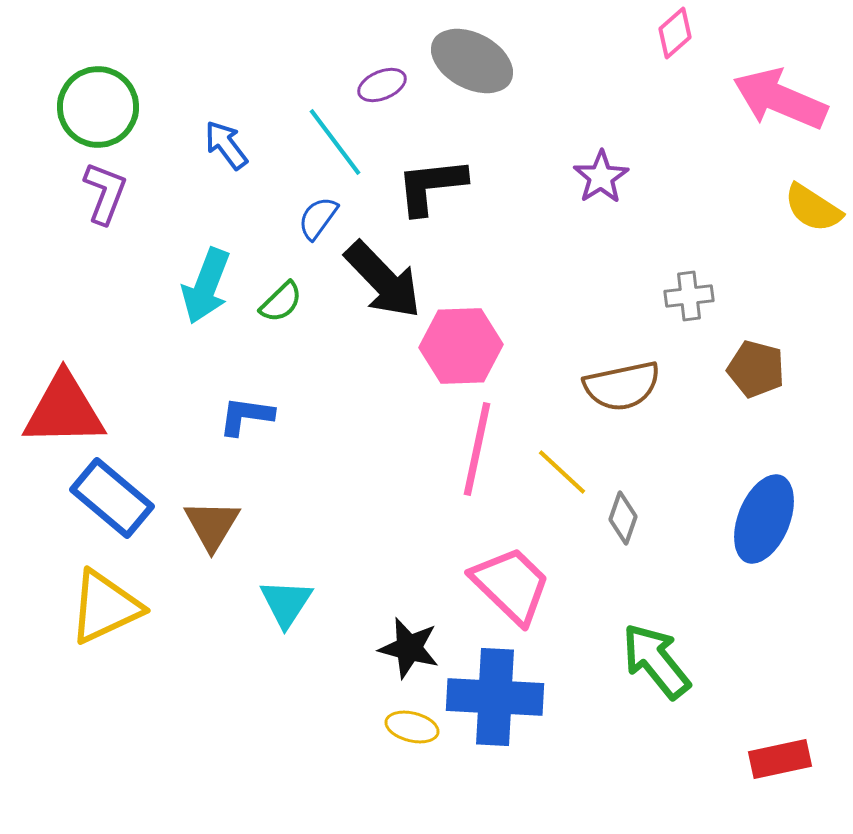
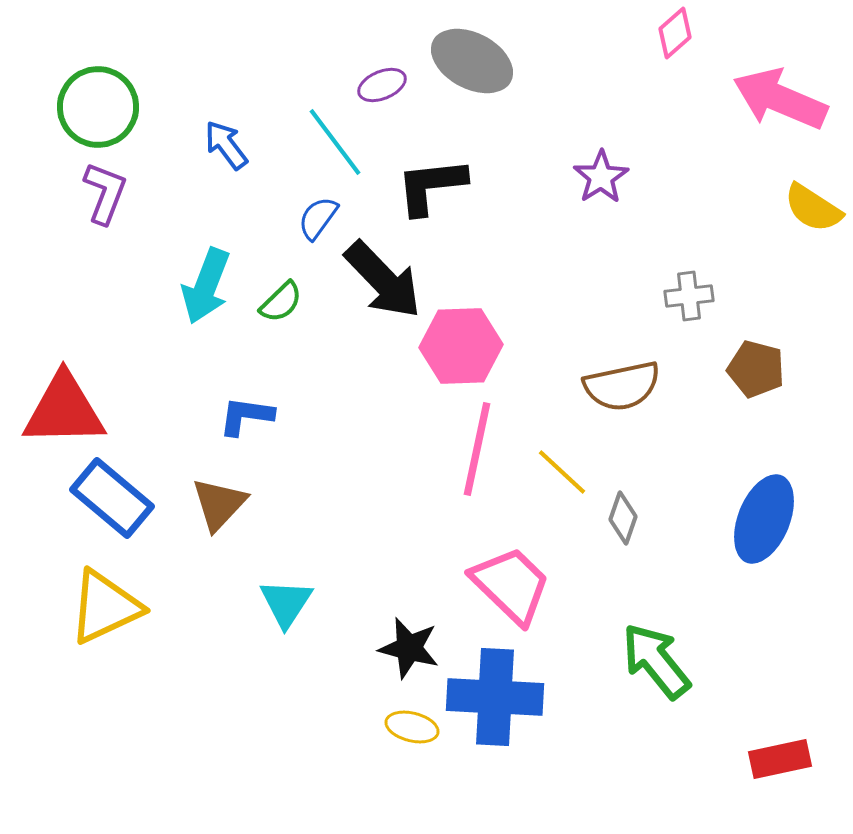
brown triangle: moved 7 px right, 21 px up; rotated 12 degrees clockwise
